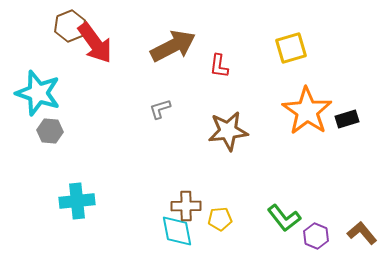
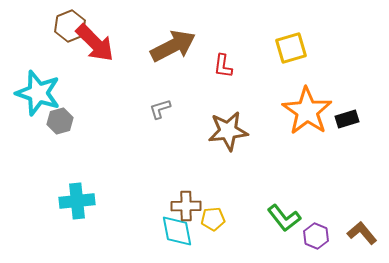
red arrow: rotated 9 degrees counterclockwise
red L-shape: moved 4 px right
gray hexagon: moved 10 px right, 10 px up; rotated 20 degrees counterclockwise
yellow pentagon: moved 7 px left
